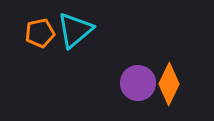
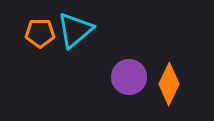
orange pentagon: rotated 12 degrees clockwise
purple circle: moved 9 px left, 6 px up
